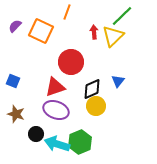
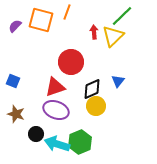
orange square: moved 11 px up; rotated 10 degrees counterclockwise
